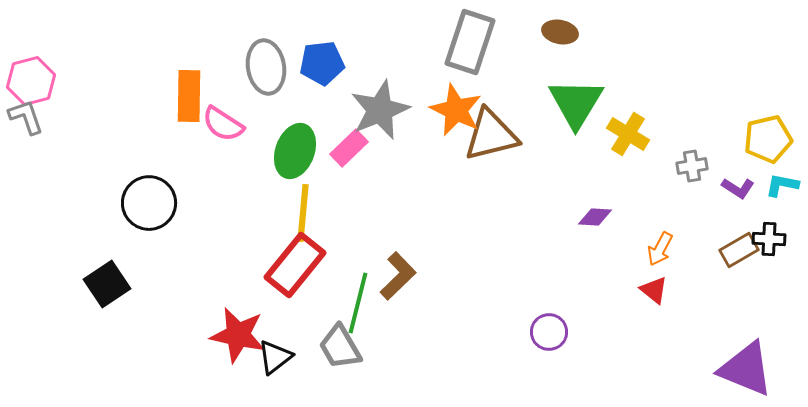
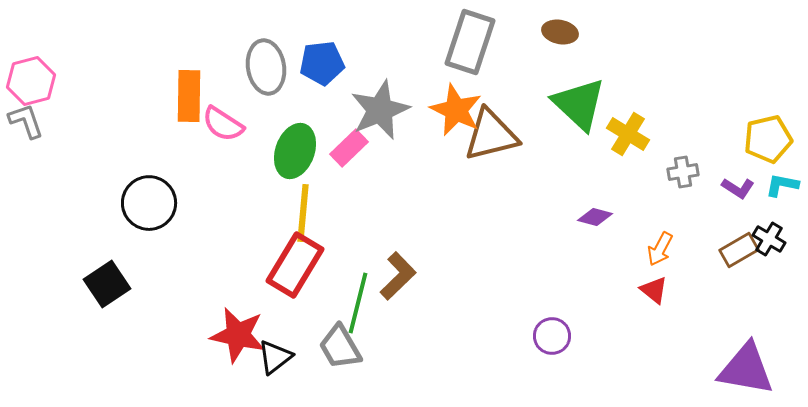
green triangle: moved 3 px right, 1 px down; rotated 18 degrees counterclockwise
gray L-shape: moved 4 px down
gray cross: moved 9 px left, 6 px down
purple diamond: rotated 12 degrees clockwise
black cross: rotated 28 degrees clockwise
red rectangle: rotated 8 degrees counterclockwise
purple circle: moved 3 px right, 4 px down
purple triangle: rotated 12 degrees counterclockwise
